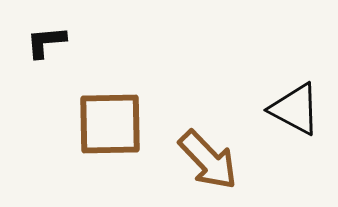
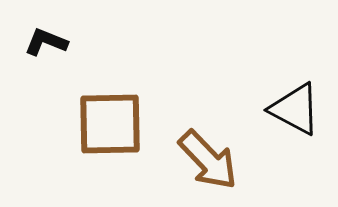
black L-shape: rotated 27 degrees clockwise
